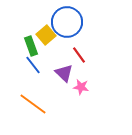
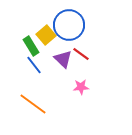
blue circle: moved 2 px right, 3 px down
green rectangle: rotated 12 degrees counterclockwise
red line: moved 2 px right, 1 px up; rotated 18 degrees counterclockwise
blue line: moved 1 px right
purple triangle: moved 1 px left, 14 px up
pink star: rotated 14 degrees counterclockwise
